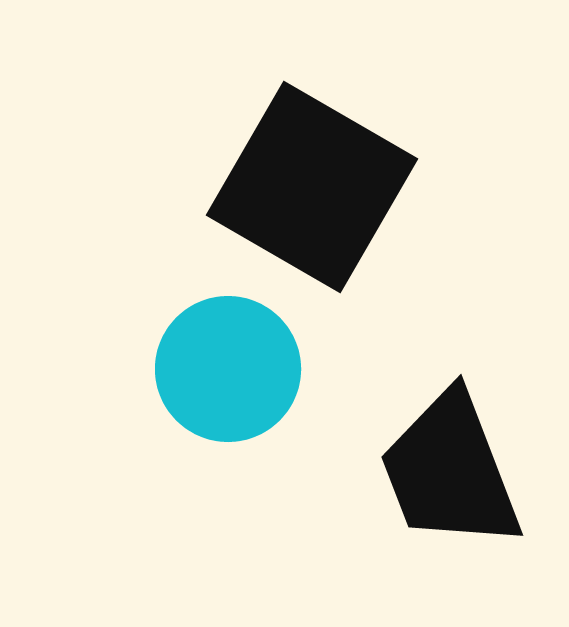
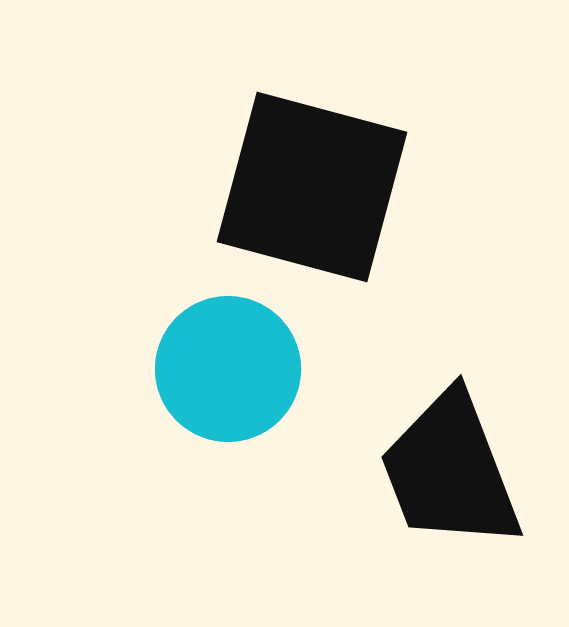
black square: rotated 15 degrees counterclockwise
